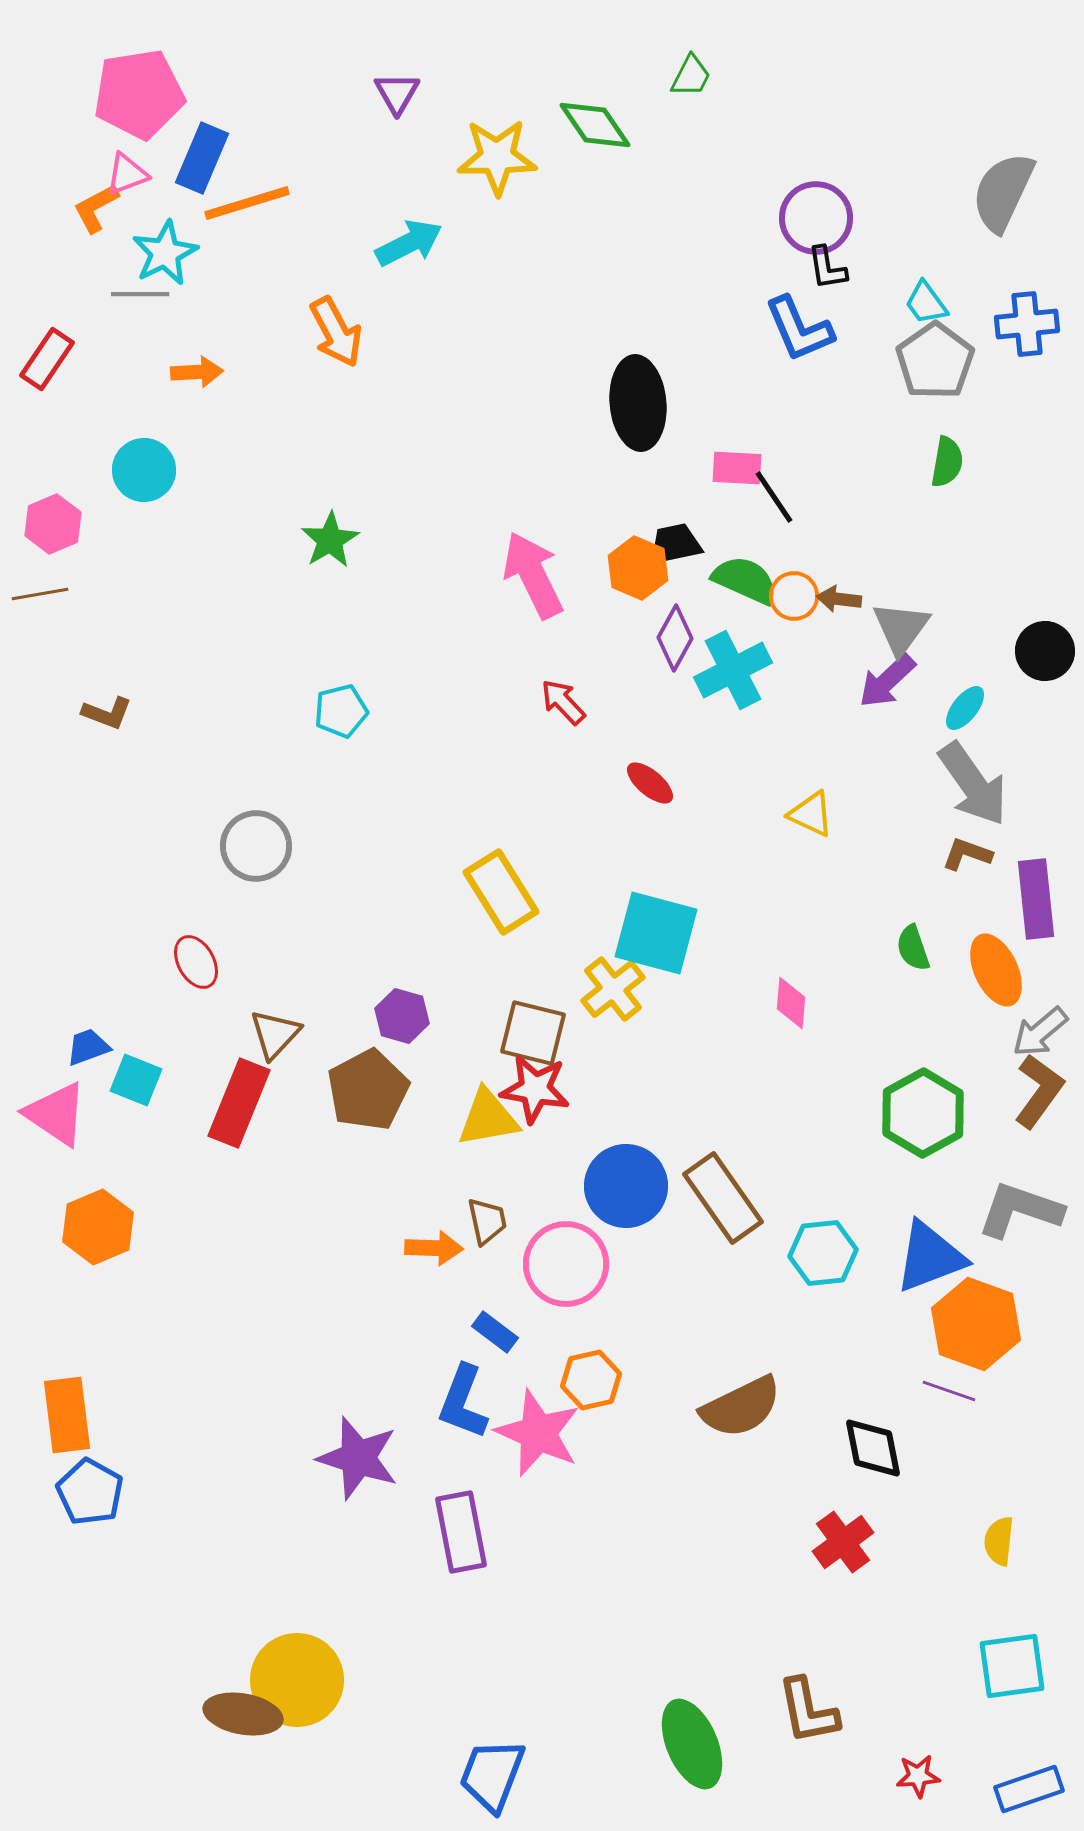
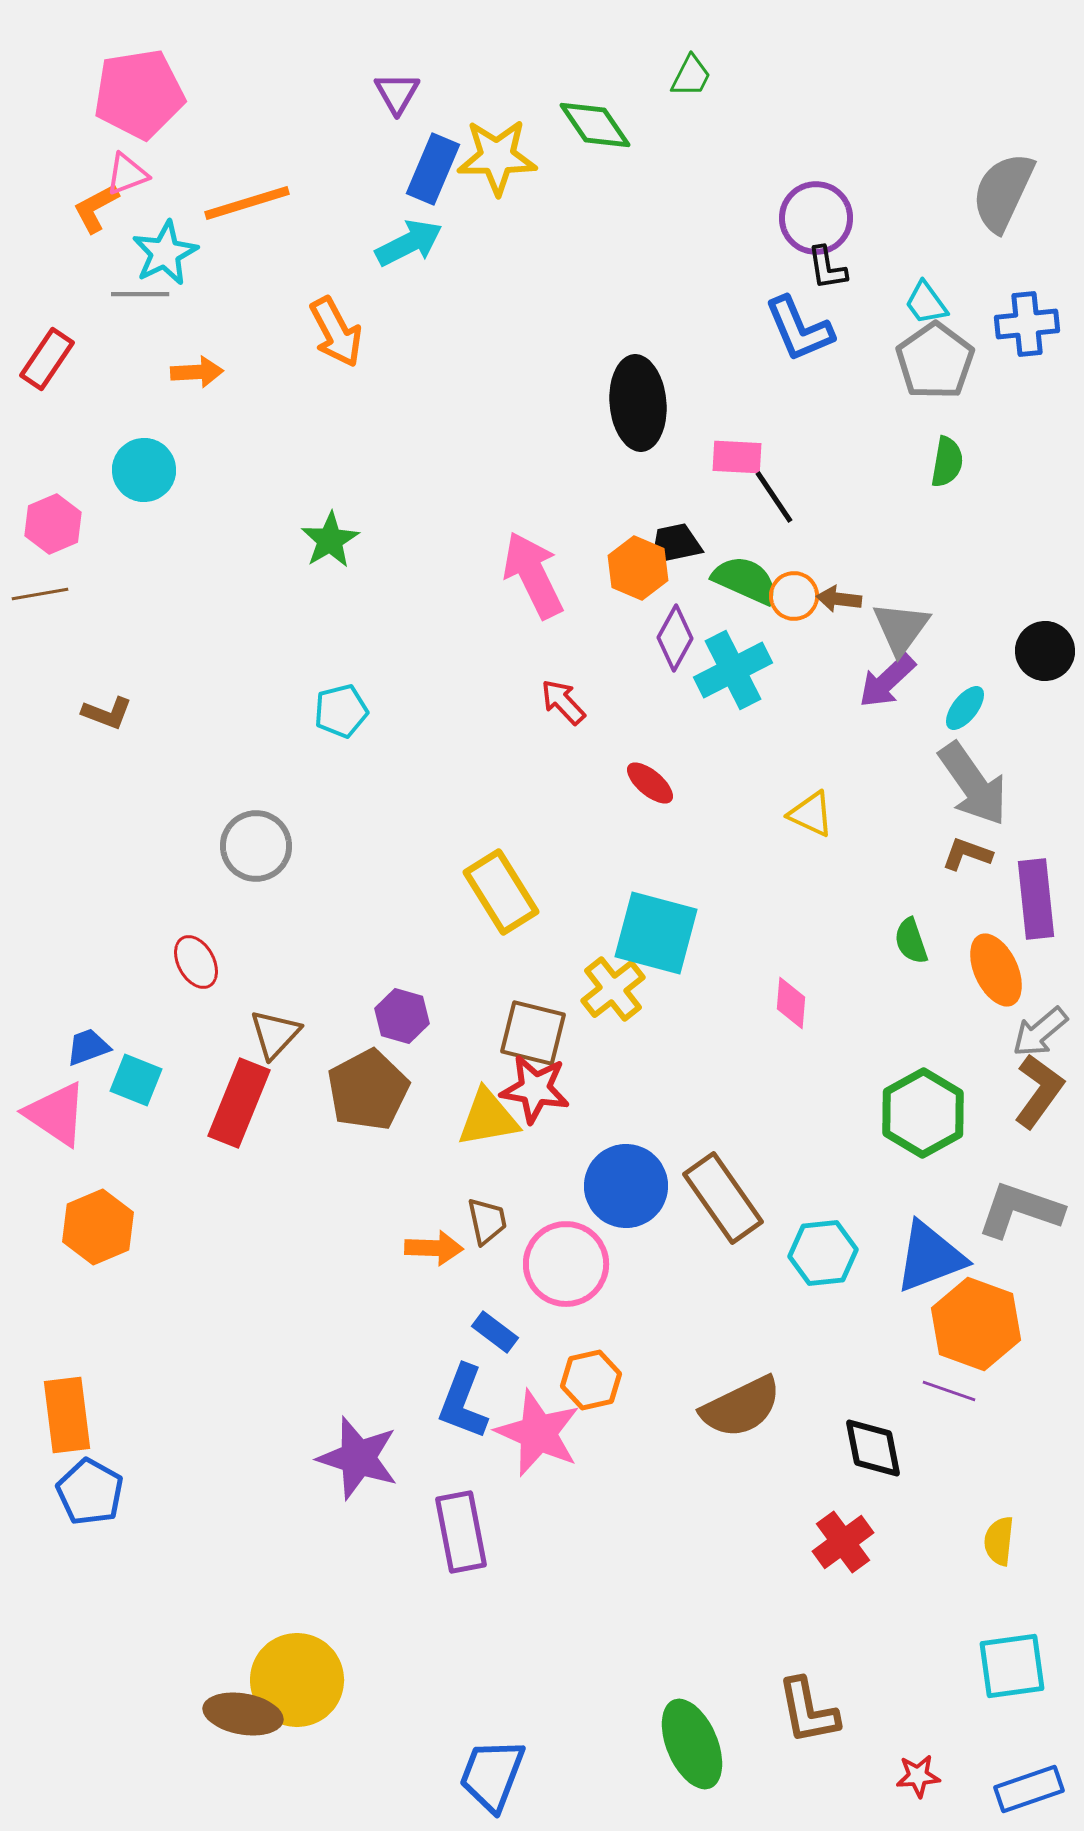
blue rectangle at (202, 158): moved 231 px right, 11 px down
pink rectangle at (737, 468): moved 11 px up
green semicircle at (913, 948): moved 2 px left, 7 px up
